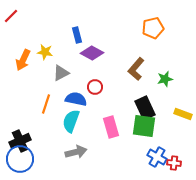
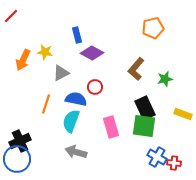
gray arrow: rotated 150 degrees counterclockwise
blue circle: moved 3 px left
